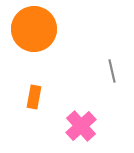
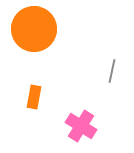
gray line: rotated 25 degrees clockwise
pink cross: rotated 16 degrees counterclockwise
